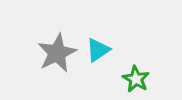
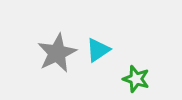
green star: rotated 12 degrees counterclockwise
